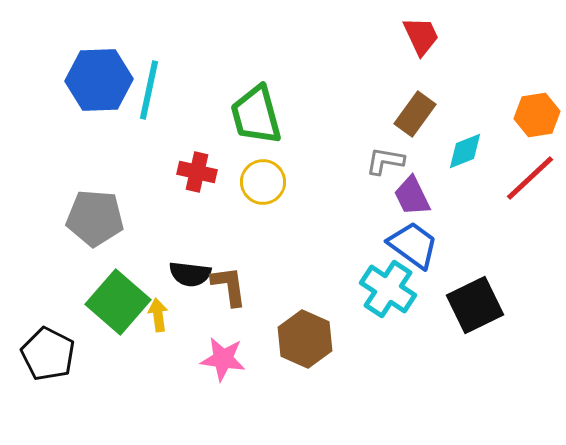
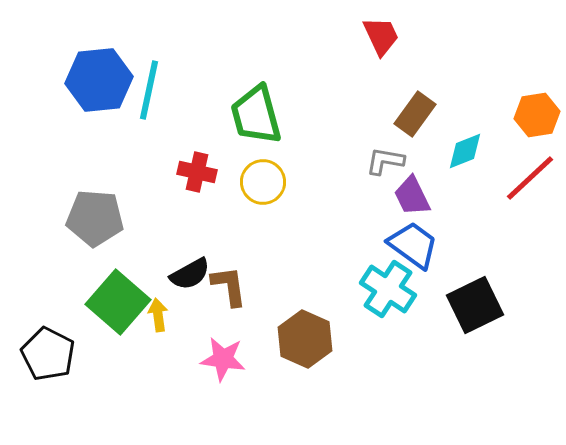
red trapezoid: moved 40 px left
blue hexagon: rotated 4 degrees counterclockwise
black semicircle: rotated 36 degrees counterclockwise
